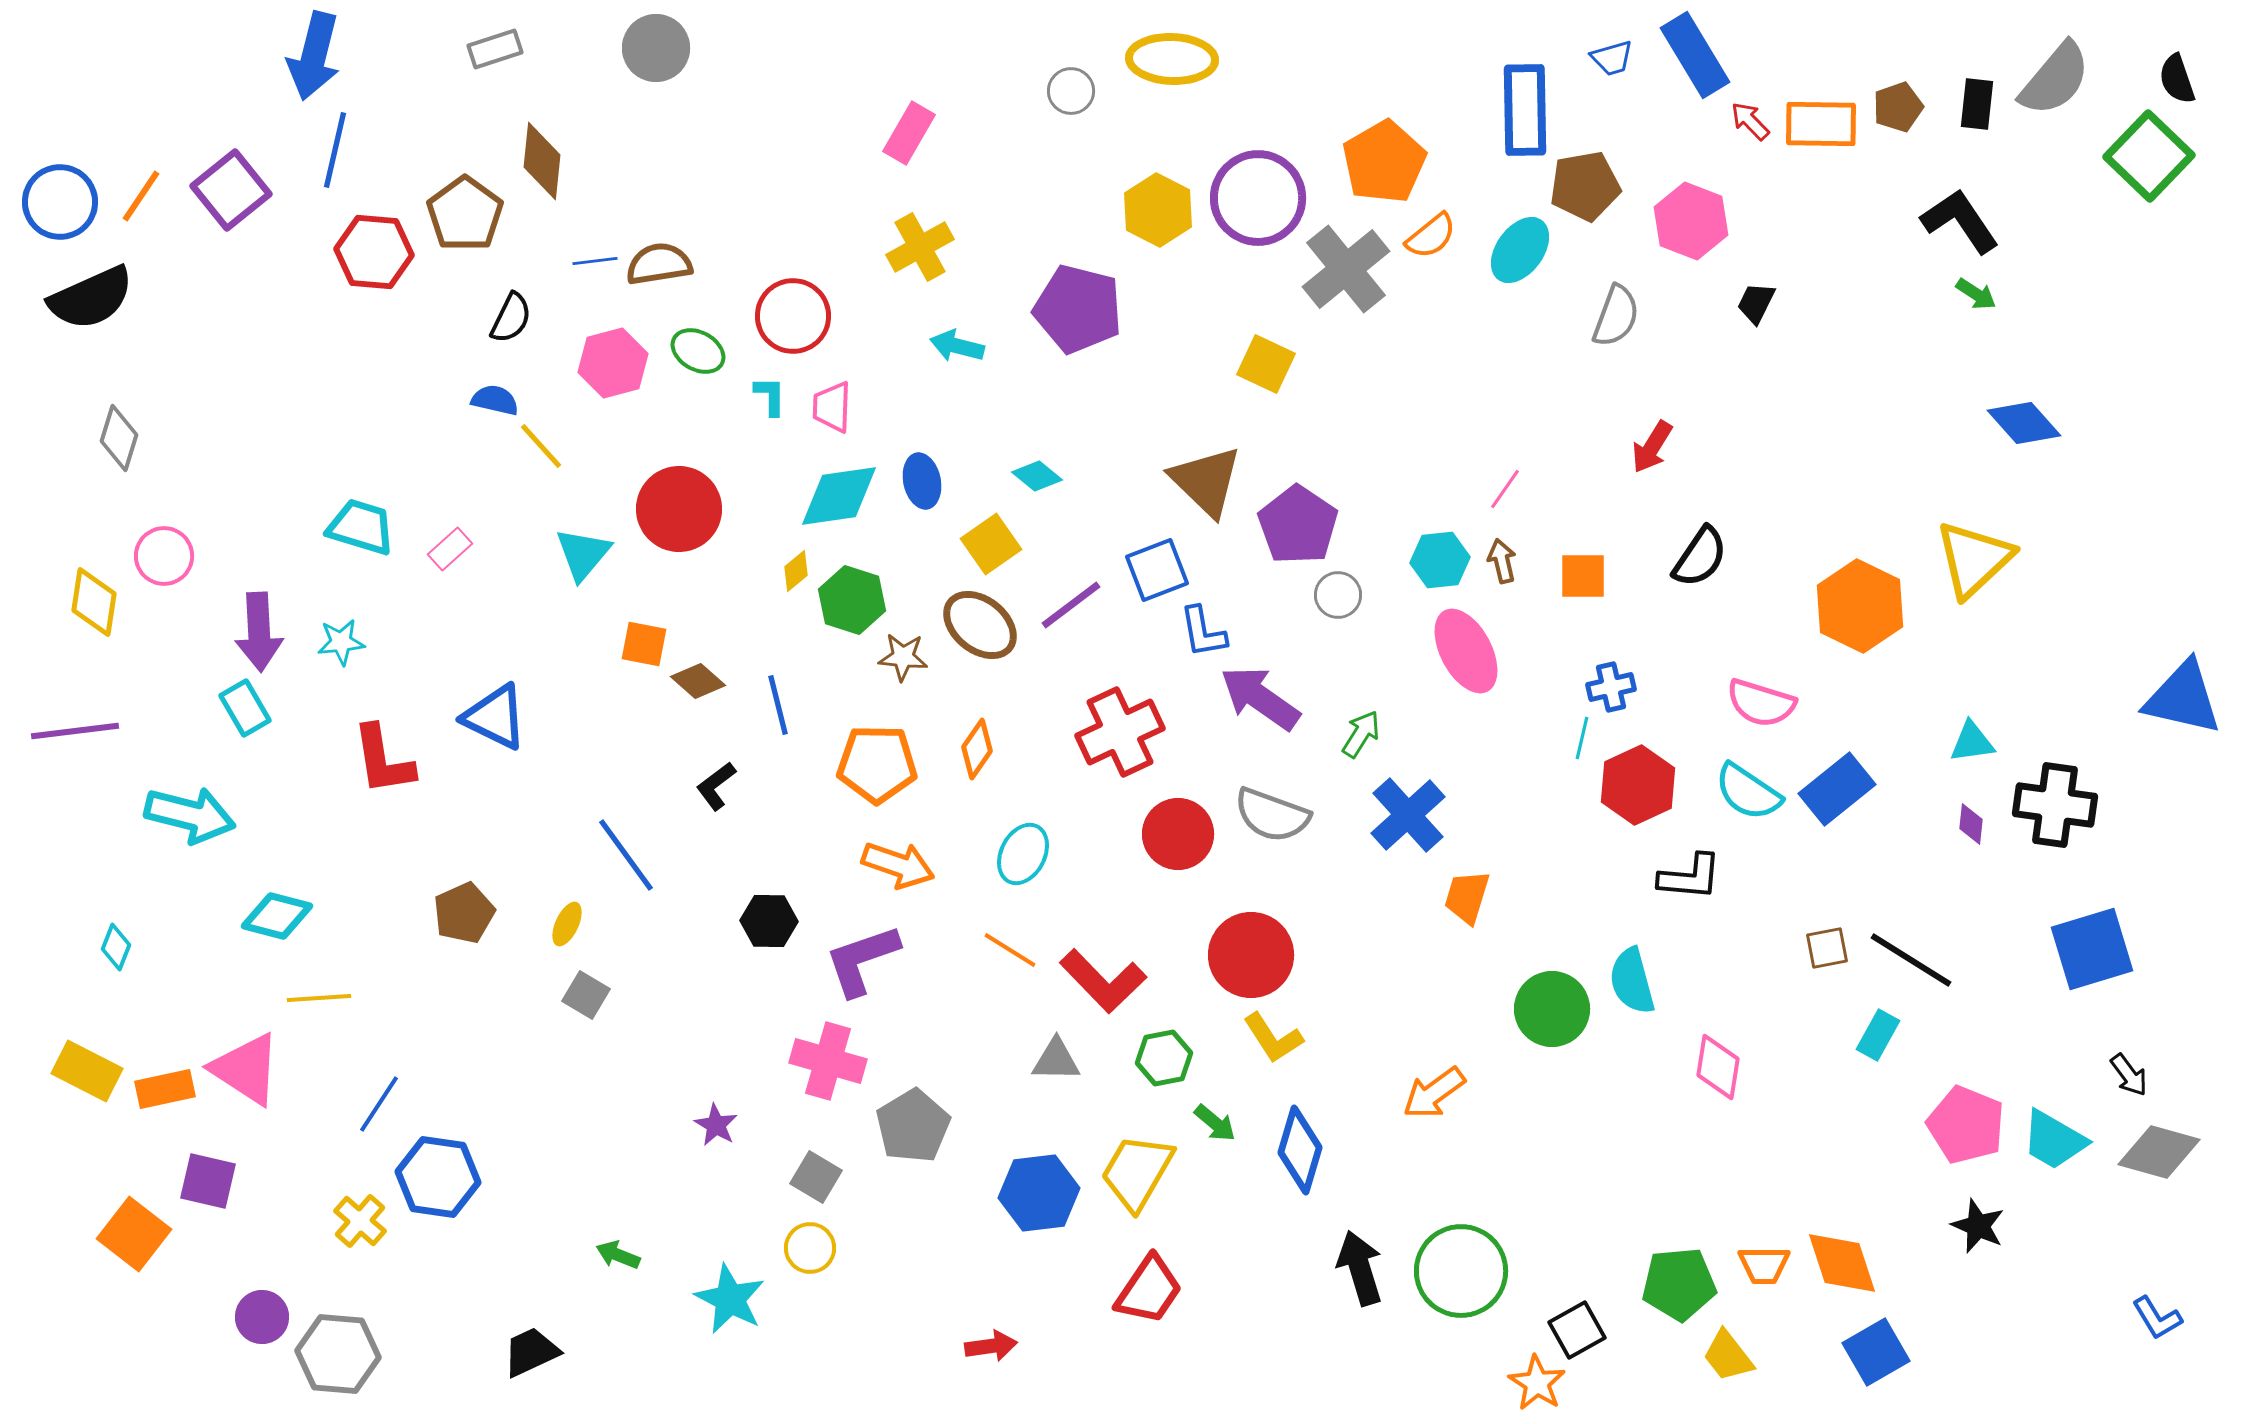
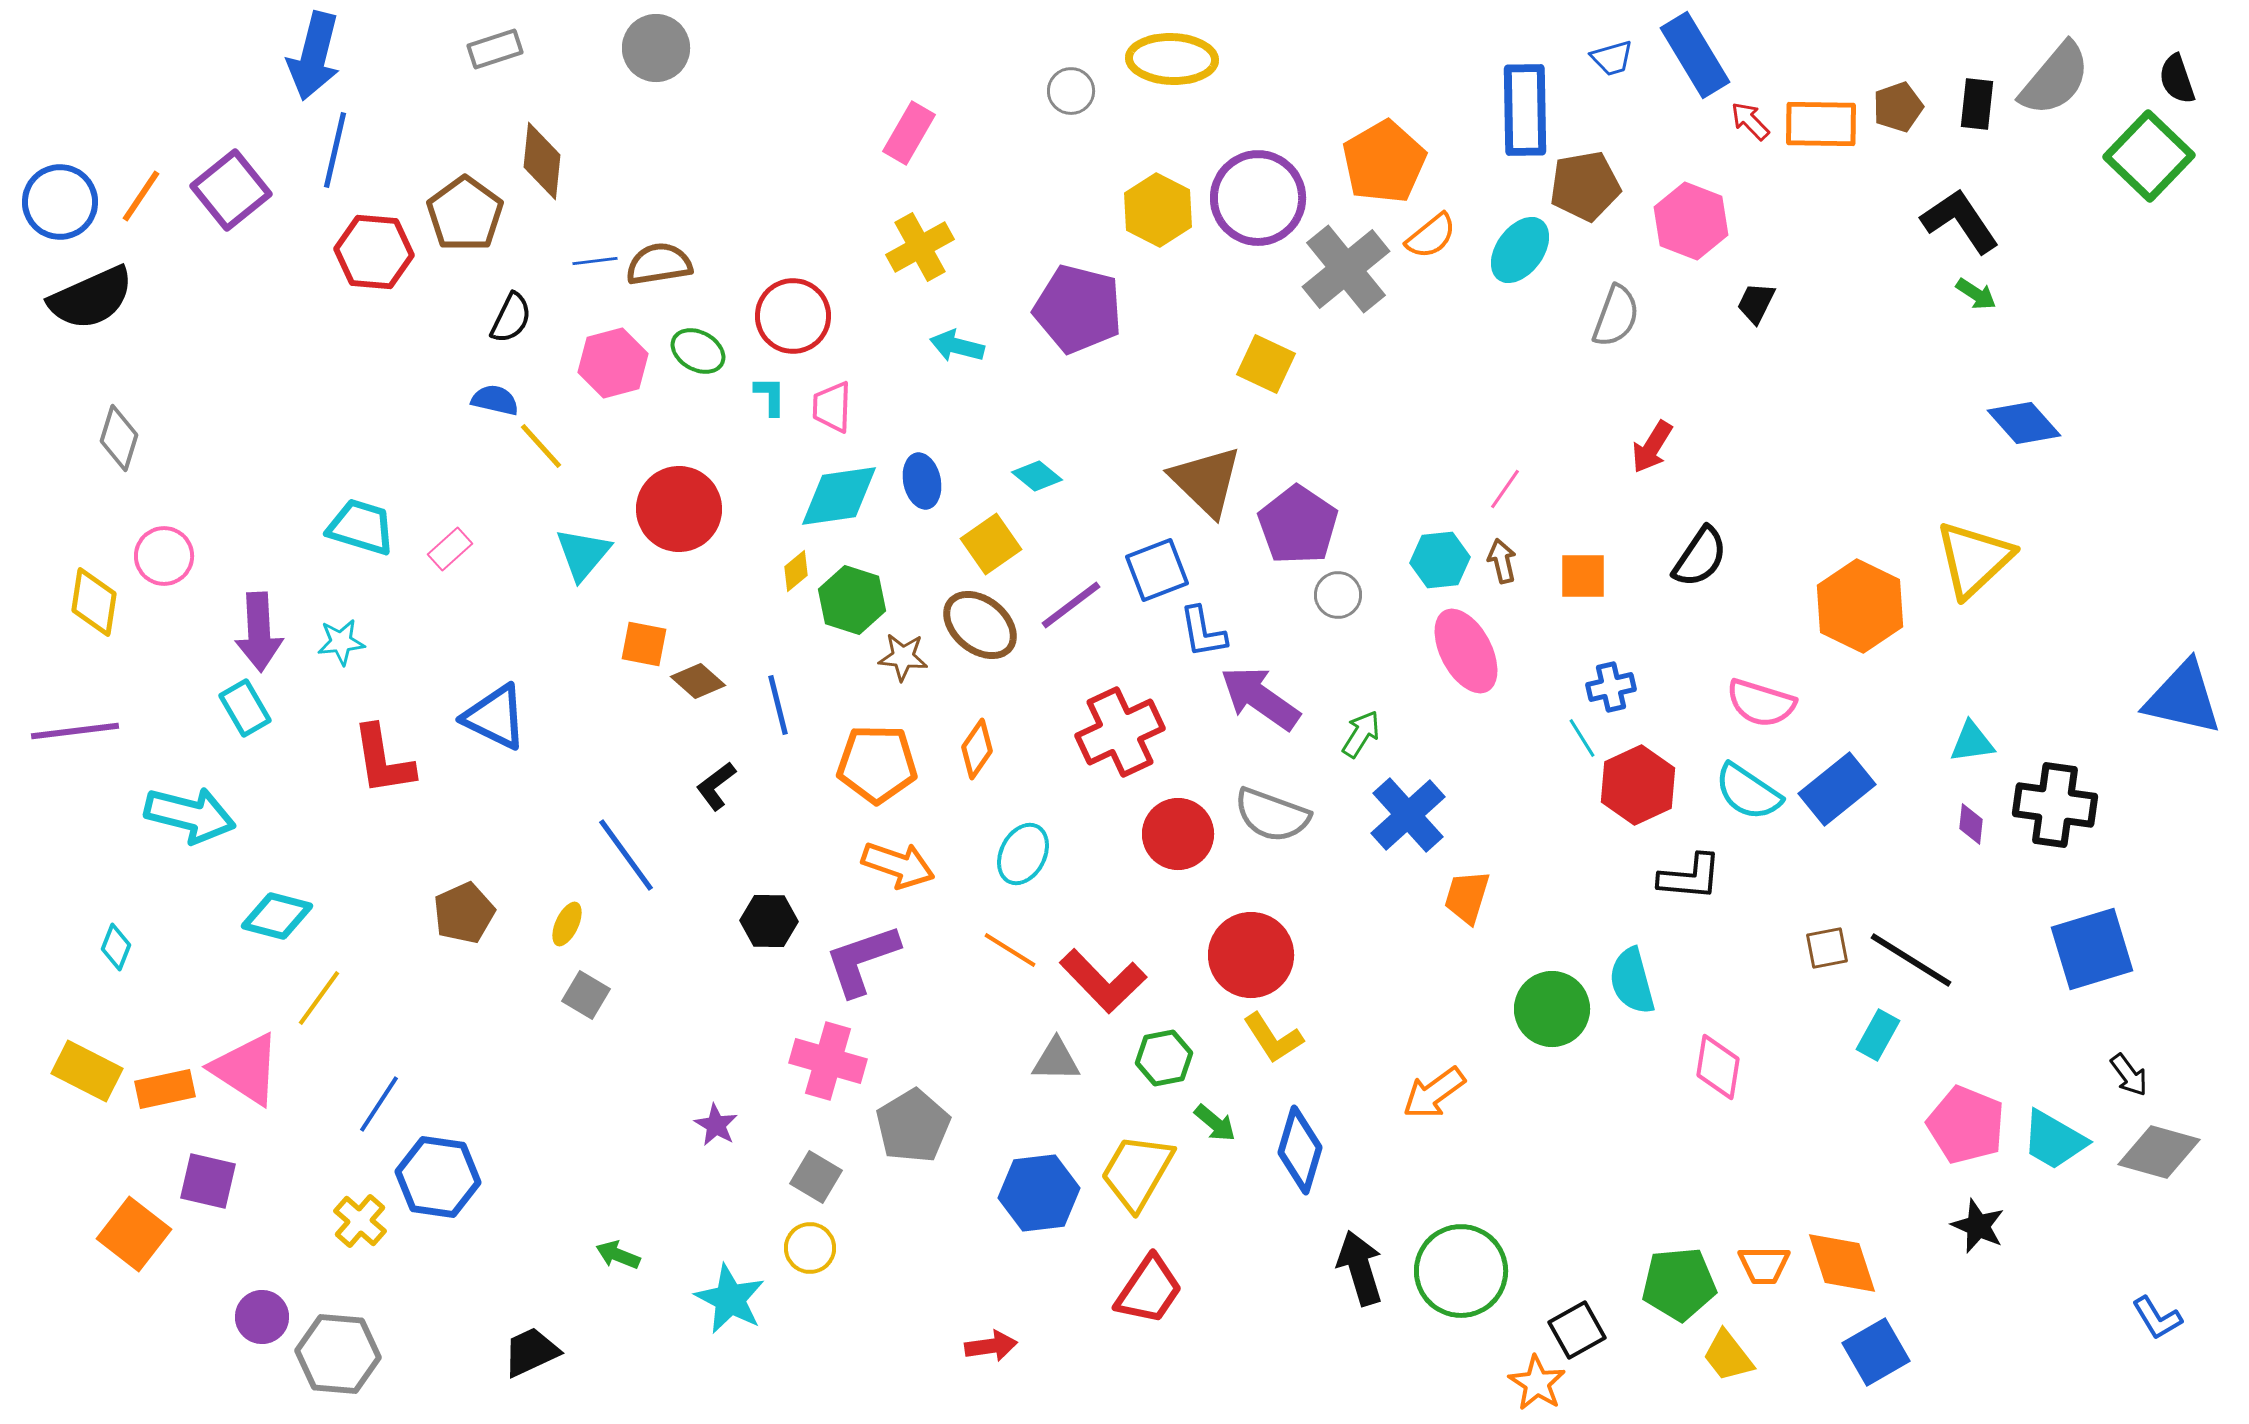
cyan line at (1582, 738): rotated 45 degrees counterclockwise
yellow line at (319, 998): rotated 50 degrees counterclockwise
